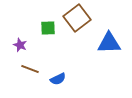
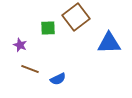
brown square: moved 1 px left, 1 px up
